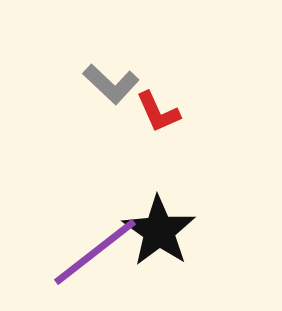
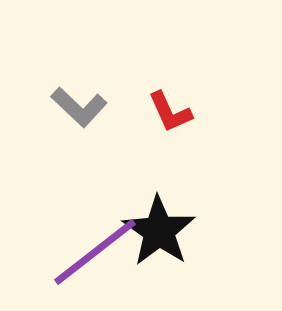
gray L-shape: moved 32 px left, 23 px down
red L-shape: moved 12 px right
